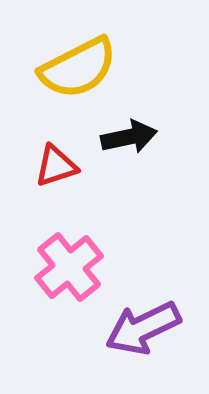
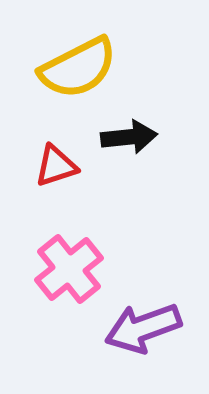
black arrow: rotated 6 degrees clockwise
pink cross: moved 2 px down
purple arrow: rotated 6 degrees clockwise
